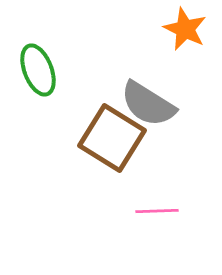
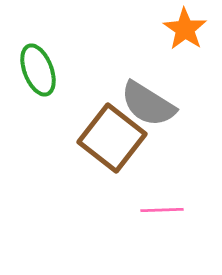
orange star: rotated 9 degrees clockwise
brown square: rotated 6 degrees clockwise
pink line: moved 5 px right, 1 px up
